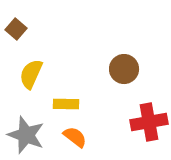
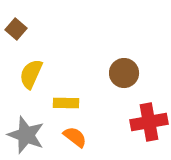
brown circle: moved 4 px down
yellow rectangle: moved 1 px up
